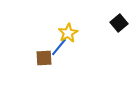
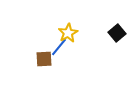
black square: moved 2 px left, 10 px down
brown square: moved 1 px down
